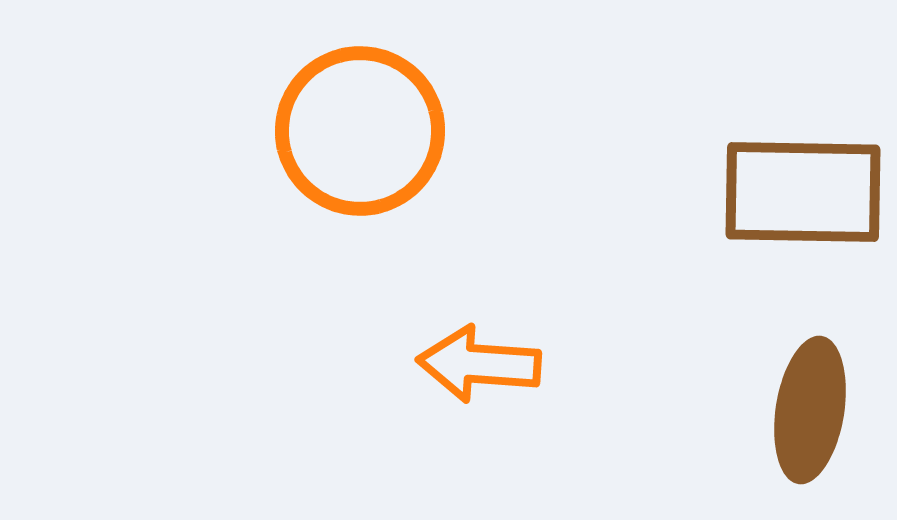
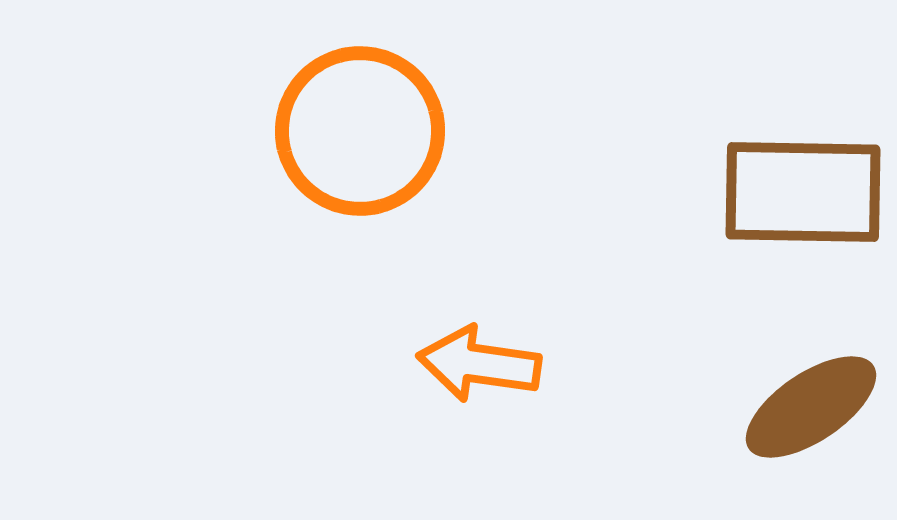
orange arrow: rotated 4 degrees clockwise
brown ellipse: moved 1 px right, 3 px up; rotated 47 degrees clockwise
